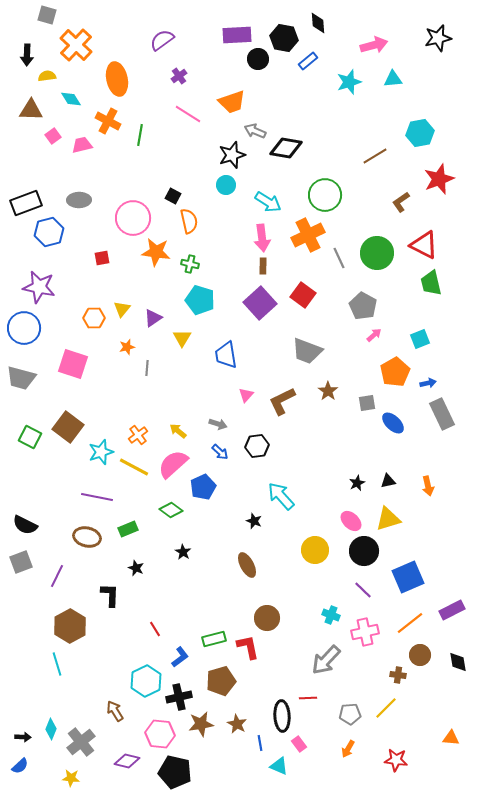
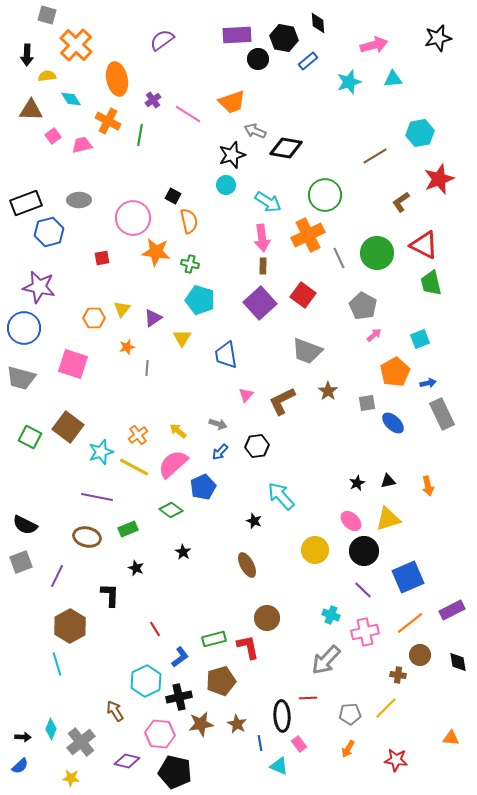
purple cross at (179, 76): moved 26 px left, 24 px down
blue arrow at (220, 452): rotated 90 degrees clockwise
